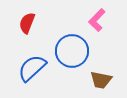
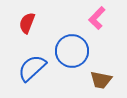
pink L-shape: moved 2 px up
